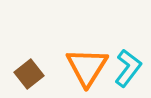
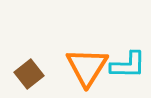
cyan L-shape: moved 3 px up; rotated 54 degrees clockwise
